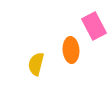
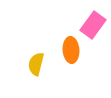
pink rectangle: moved 1 px left, 1 px up; rotated 64 degrees clockwise
